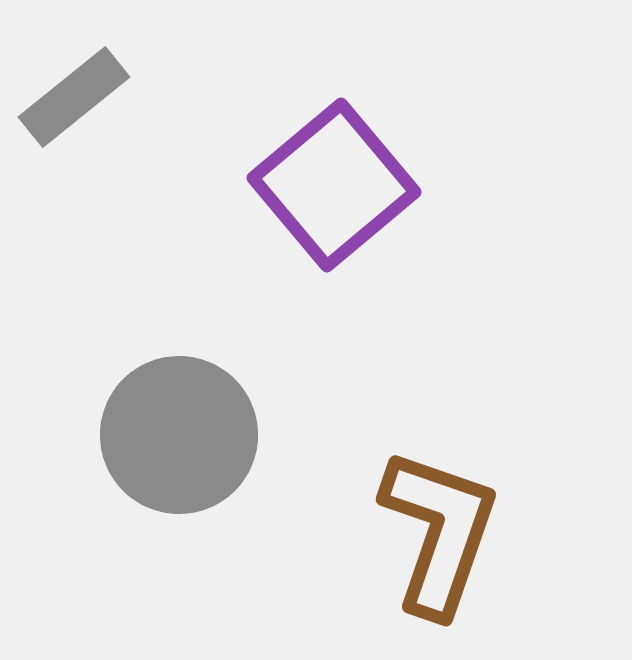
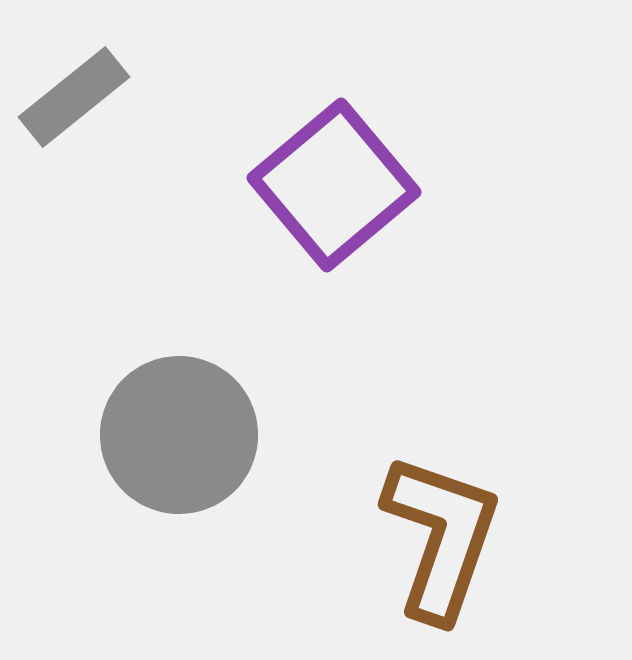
brown L-shape: moved 2 px right, 5 px down
